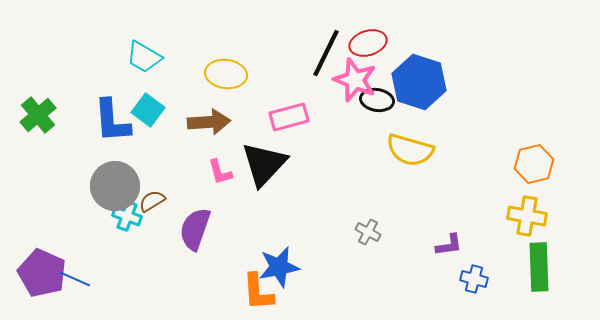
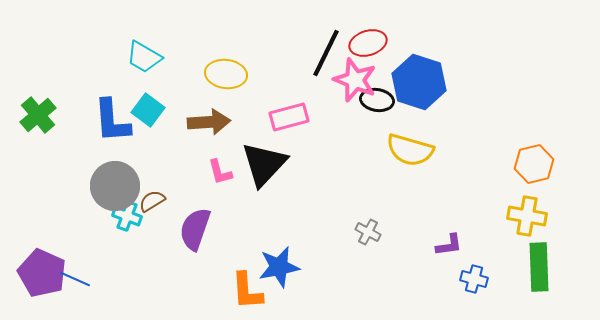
orange L-shape: moved 11 px left, 1 px up
